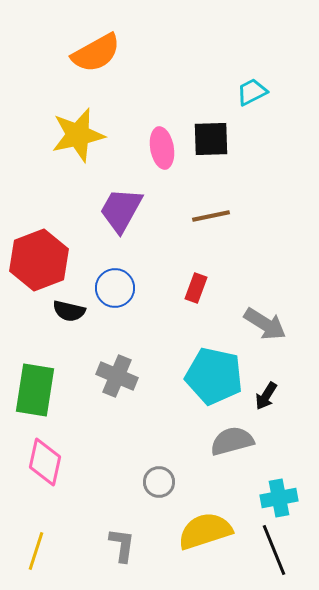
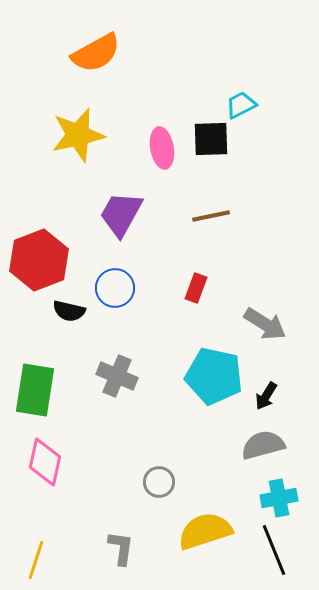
cyan trapezoid: moved 11 px left, 13 px down
purple trapezoid: moved 4 px down
gray semicircle: moved 31 px right, 4 px down
gray L-shape: moved 1 px left, 3 px down
yellow line: moved 9 px down
